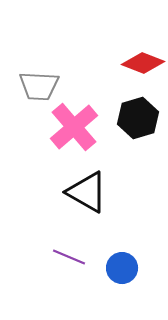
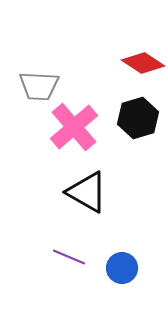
red diamond: rotated 12 degrees clockwise
